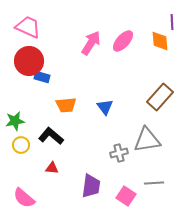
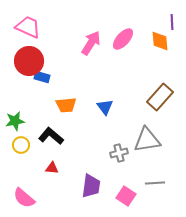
pink ellipse: moved 2 px up
gray line: moved 1 px right
